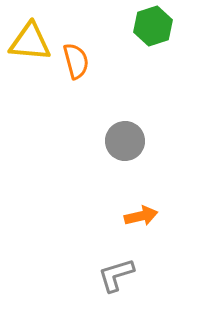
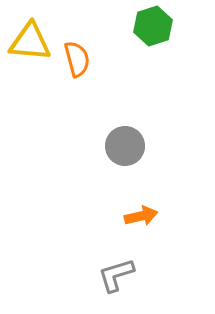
orange semicircle: moved 1 px right, 2 px up
gray circle: moved 5 px down
